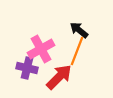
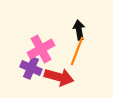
black arrow: rotated 42 degrees clockwise
purple cross: moved 4 px right; rotated 10 degrees clockwise
red arrow: rotated 60 degrees clockwise
